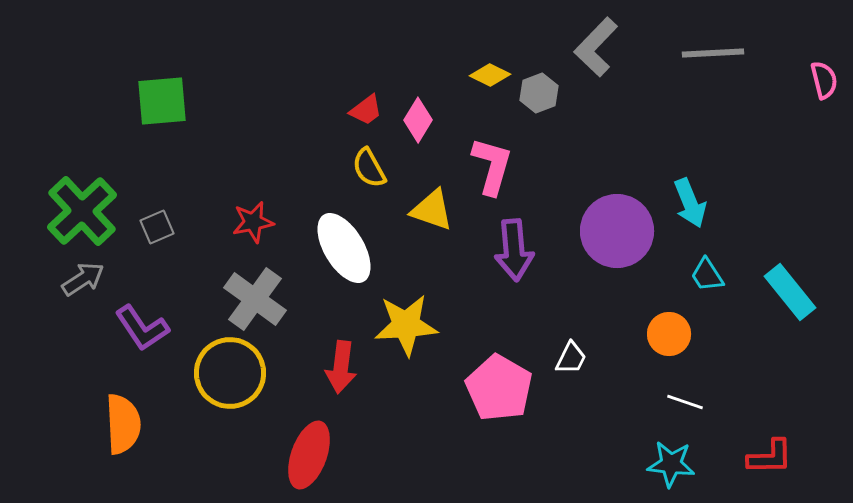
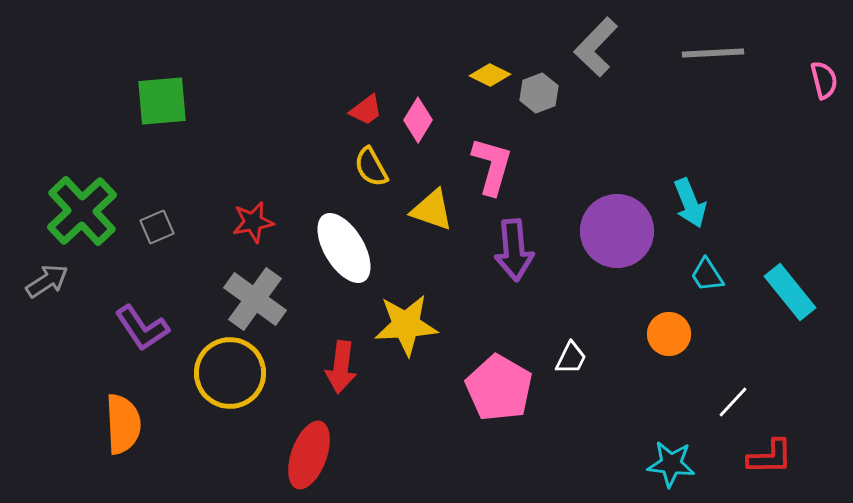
yellow semicircle: moved 2 px right, 1 px up
gray arrow: moved 36 px left, 2 px down
white line: moved 48 px right; rotated 66 degrees counterclockwise
